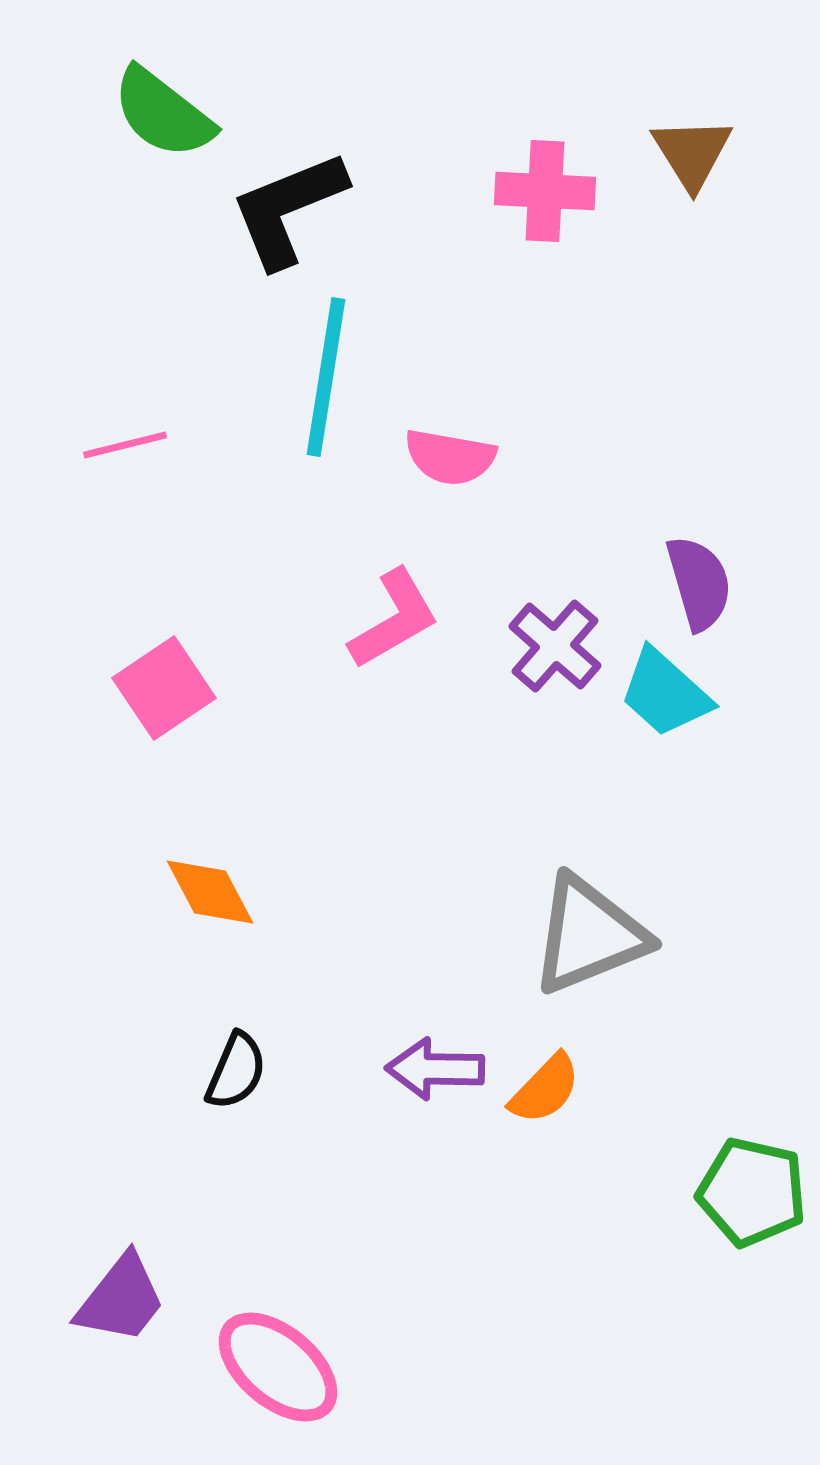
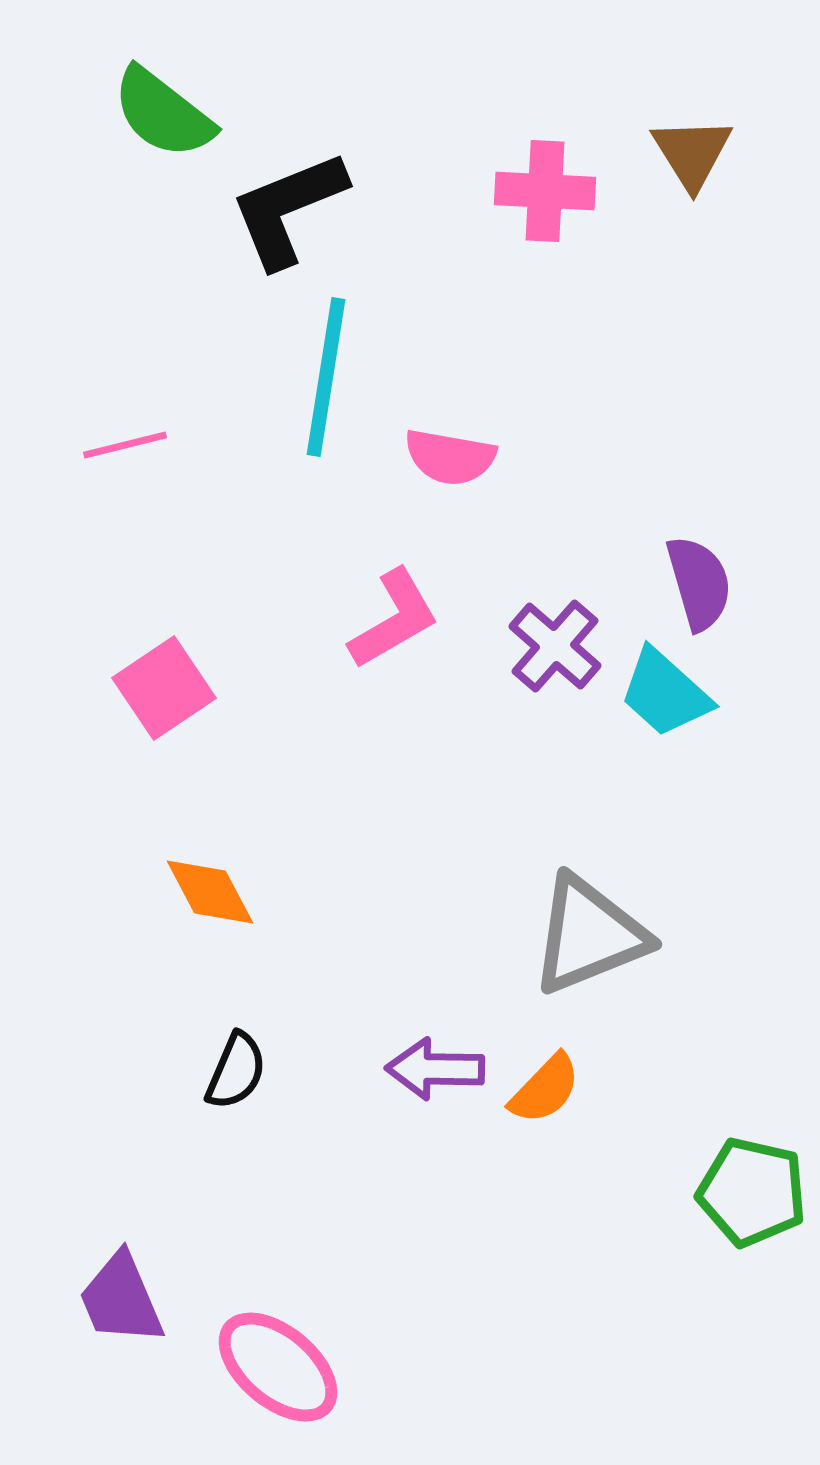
purple trapezoid: rotated 119 degrees clockwise
